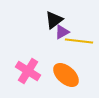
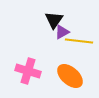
black triangle: rotated 18 degrees counterclockwise
pink cross: rotated 15 degrees counterclockwise
orange ellipse: moved 4 px right, 1 px down
